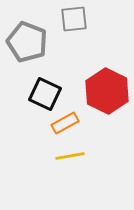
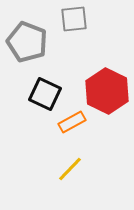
orange rectangle: moved 7 px right, 1 px up
yellow line: moved 13 px down; rotated 36 degrees counterclockwise
